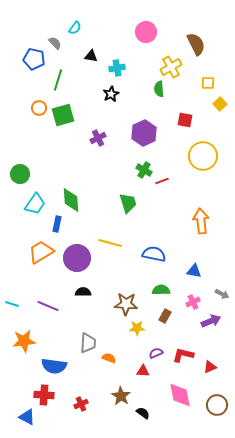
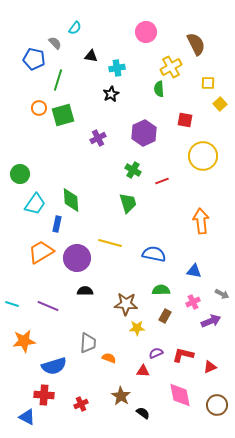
green cross at (144, 170): moved 11 px left
black semicircle at (83, 292): moved 2 px right, 1 px up
blue semicircle at (54, 366): rotated 25 degrees counterclockwise
